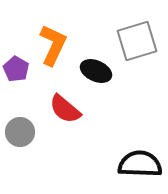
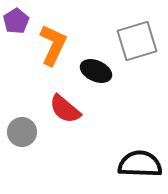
purple pentagon: moved 48 px up; rotated 10 degrees clockwise
gray circle: moved 2 px right
